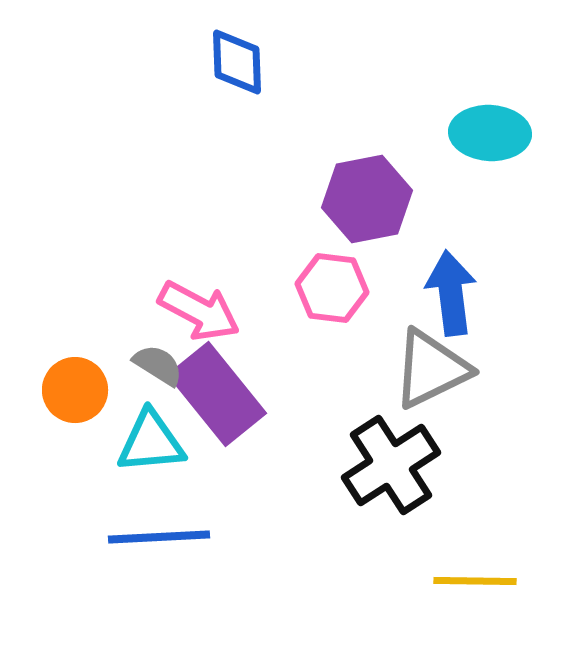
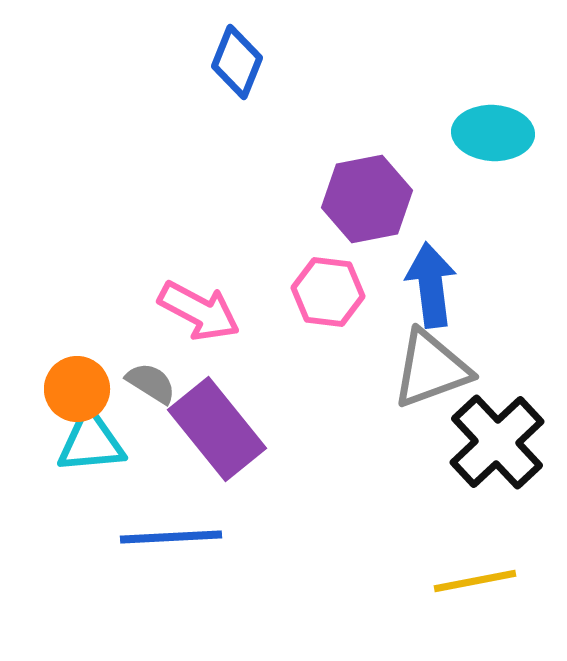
blue diamond: rotated 24 degrees clockwise
cyan ellipse: moved 3 px right
pink hexagon: moved 4 px left, 4 px down
blue arrow: moved 20 px left, 8 px up
gray semicircle: moved 7 px left, 18 px down
gray triangle: rotated 6 degrees clockwise
orange circle: moved 2 px right, 1 px up
purple rectangle: moved 35 px down
cyan triangle: moved 60 px left
black cross: moved 106 px right, 23 px up; rotated 10 degrees counterclockwise
blue line: moved 12 px right
yellow line: rotated 12 degrees counterclockwise
